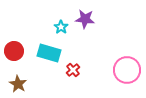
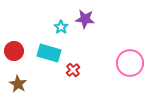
pink circle: moved 3 px right, 7 px up
